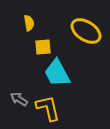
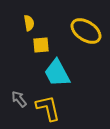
yellow square: moved 2 px left, 2 px up
gray arrow: rotated 18 degrees clockwise
